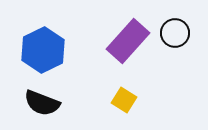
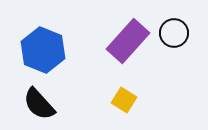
black circle: moved 1 px left
blue hexagon: rotated 12 degrees counterclockwise
black semicircle: moved 3 px left, 1 px down; rotated 27 degrees clockwise
